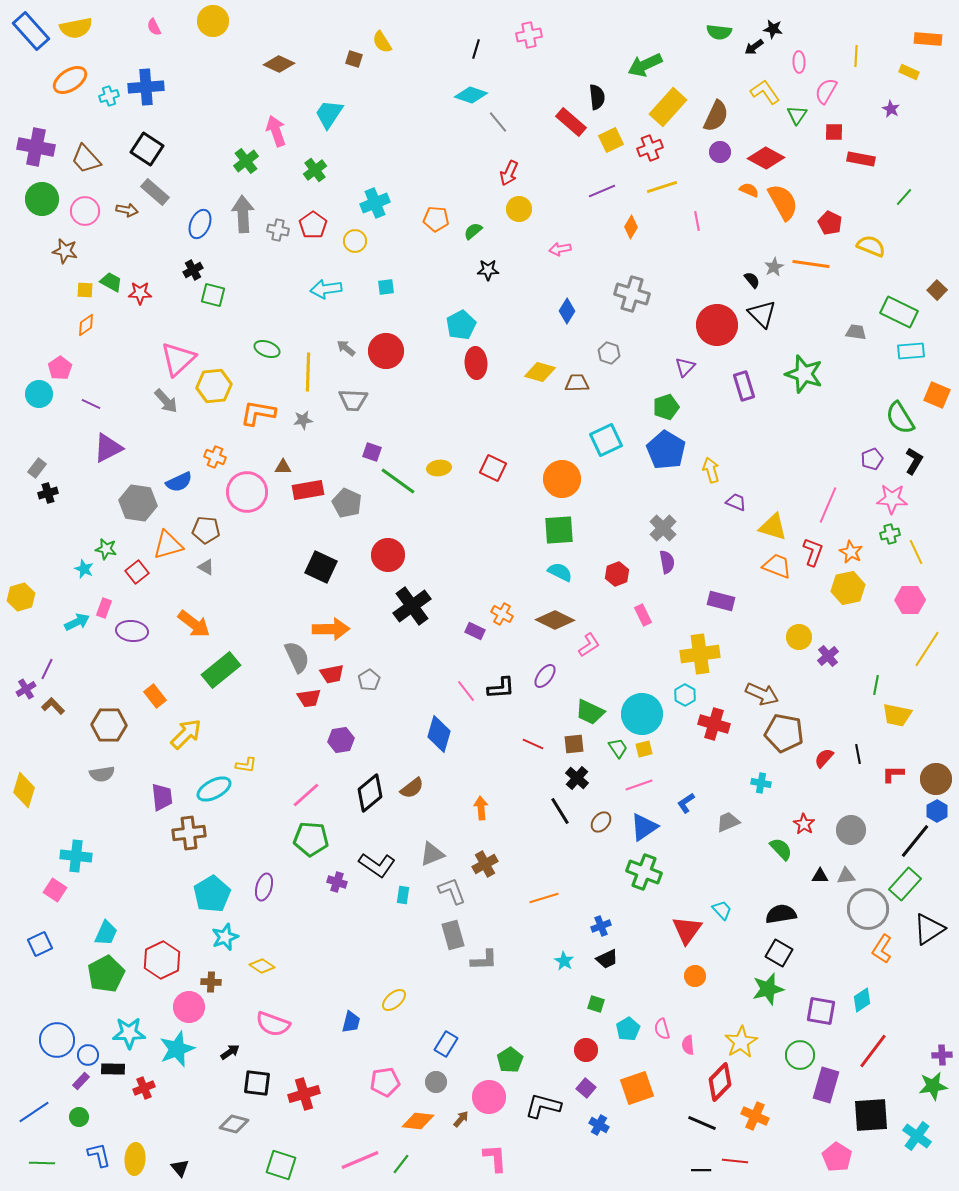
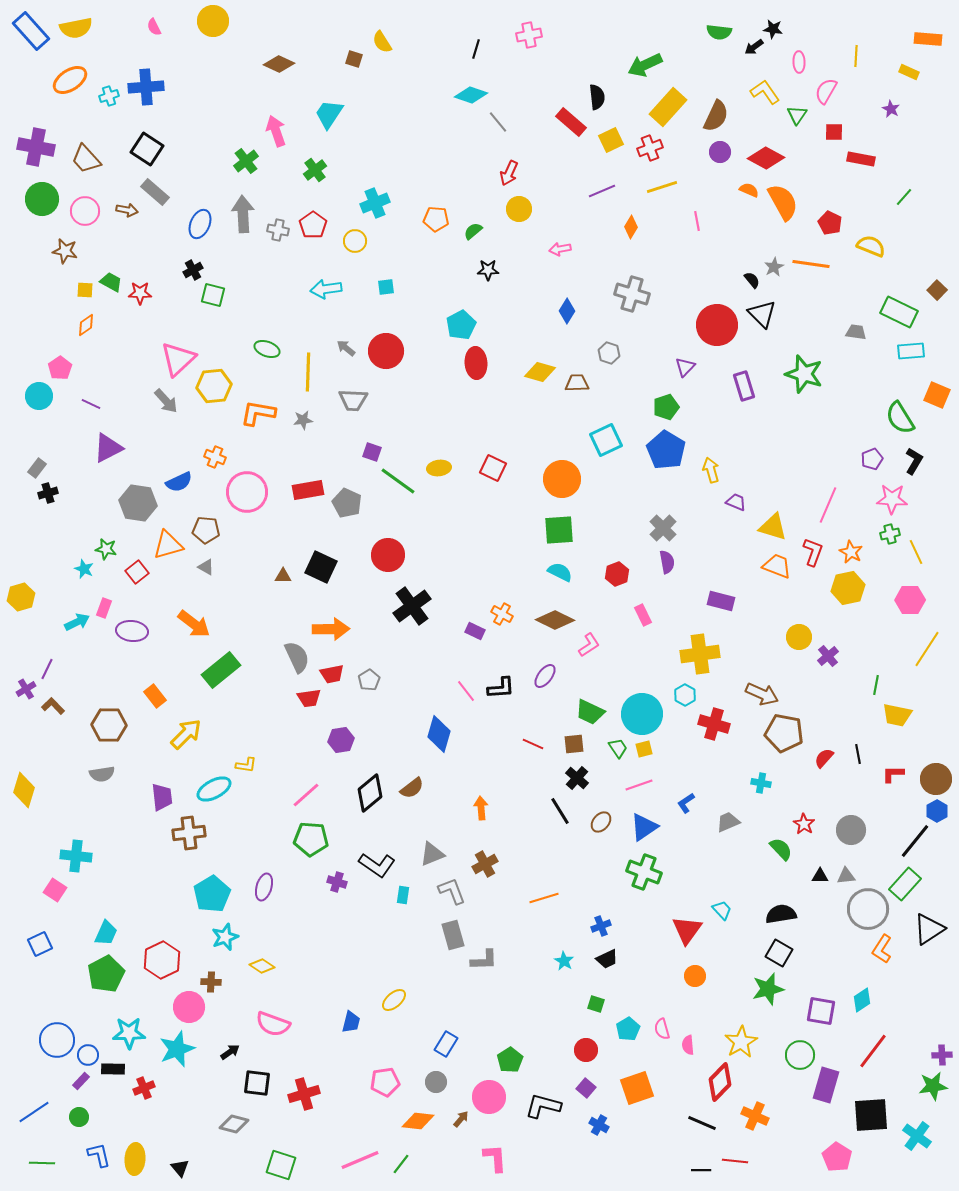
cyan circle at (39, 394): moved 2 px down
brown triangle at (283, 467): moved 109 px down
